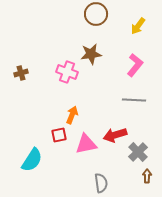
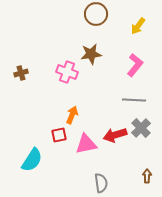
gray cross: moved 3 px right, 24 px up
